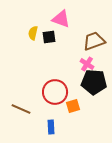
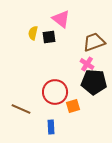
pink triangle: rotated 18 degrees clockwise
brown trapezoid: moved 1 px down
